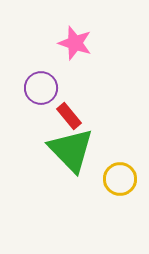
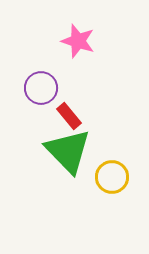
pink star: moved 3 px right, 2 px up
green triangle: moved 3 px left, 1 px down
yellow circle: moved 8 px left, 2 px up
